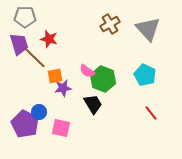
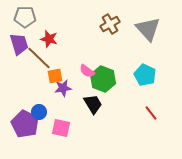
brown line: moved 5 px right, 1 px down
